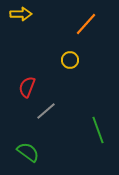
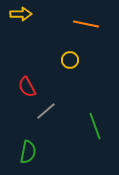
orange line: rotated 60 degrees clockwise
red semicircle: rotated 50 degrees counterclockwise
green line: moved 3 px left, 4 px up
green semicircle: rotated 65 degrees clockwise
